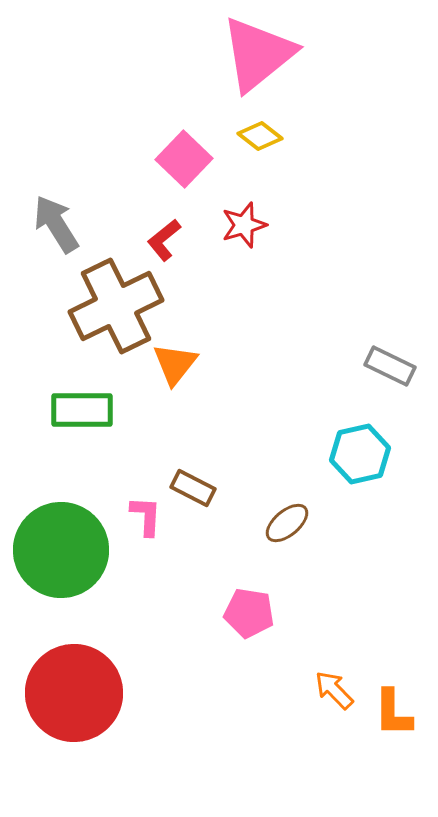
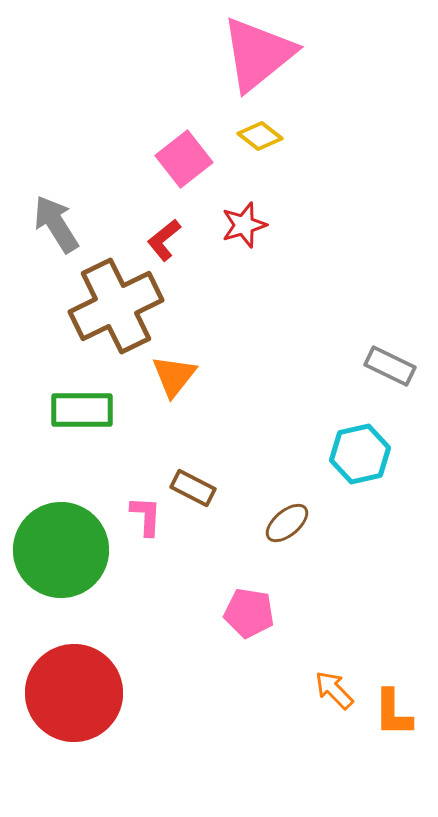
pink square: rotated 8 degrees clockwise
orange triangle: moved 1 px left, 12 px down
